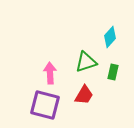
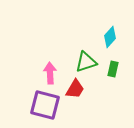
green rectangle: moved 3 px up
red trapezoid: moved 9 px left, 6 px up
